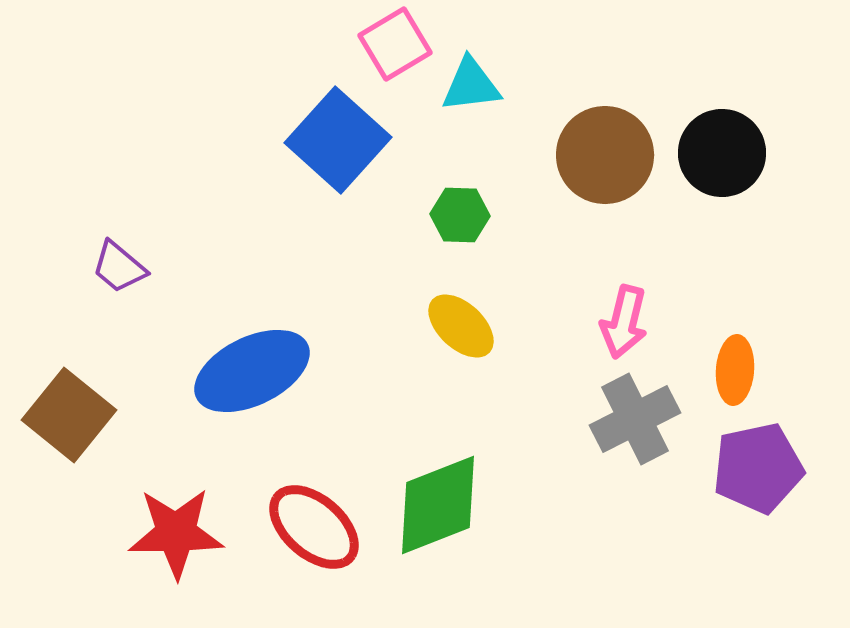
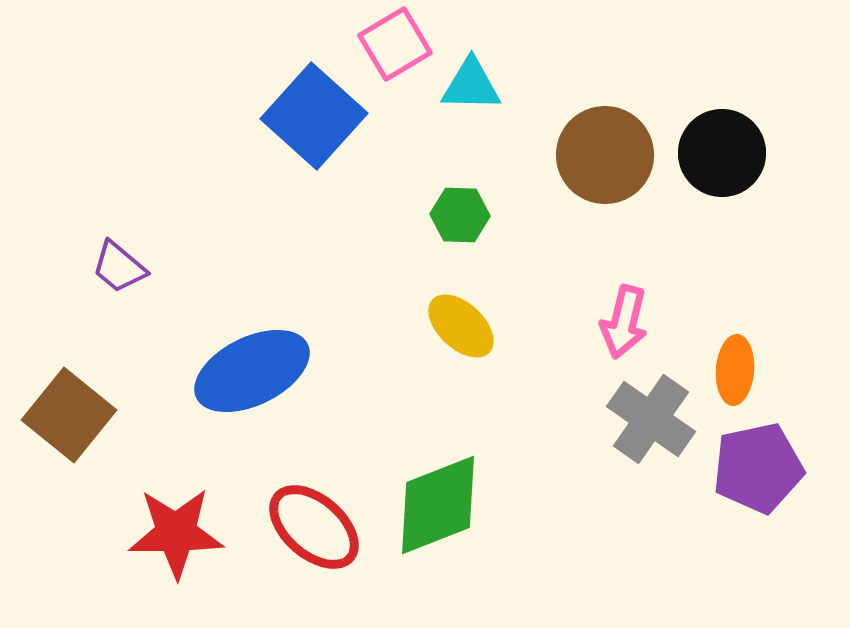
cyan triangle: rotated 8 degrees clockwise
blue square: moved 24 px left, 24 px up
gray cross: moved 16 px right; rotated 28 degrees counterclockwise
